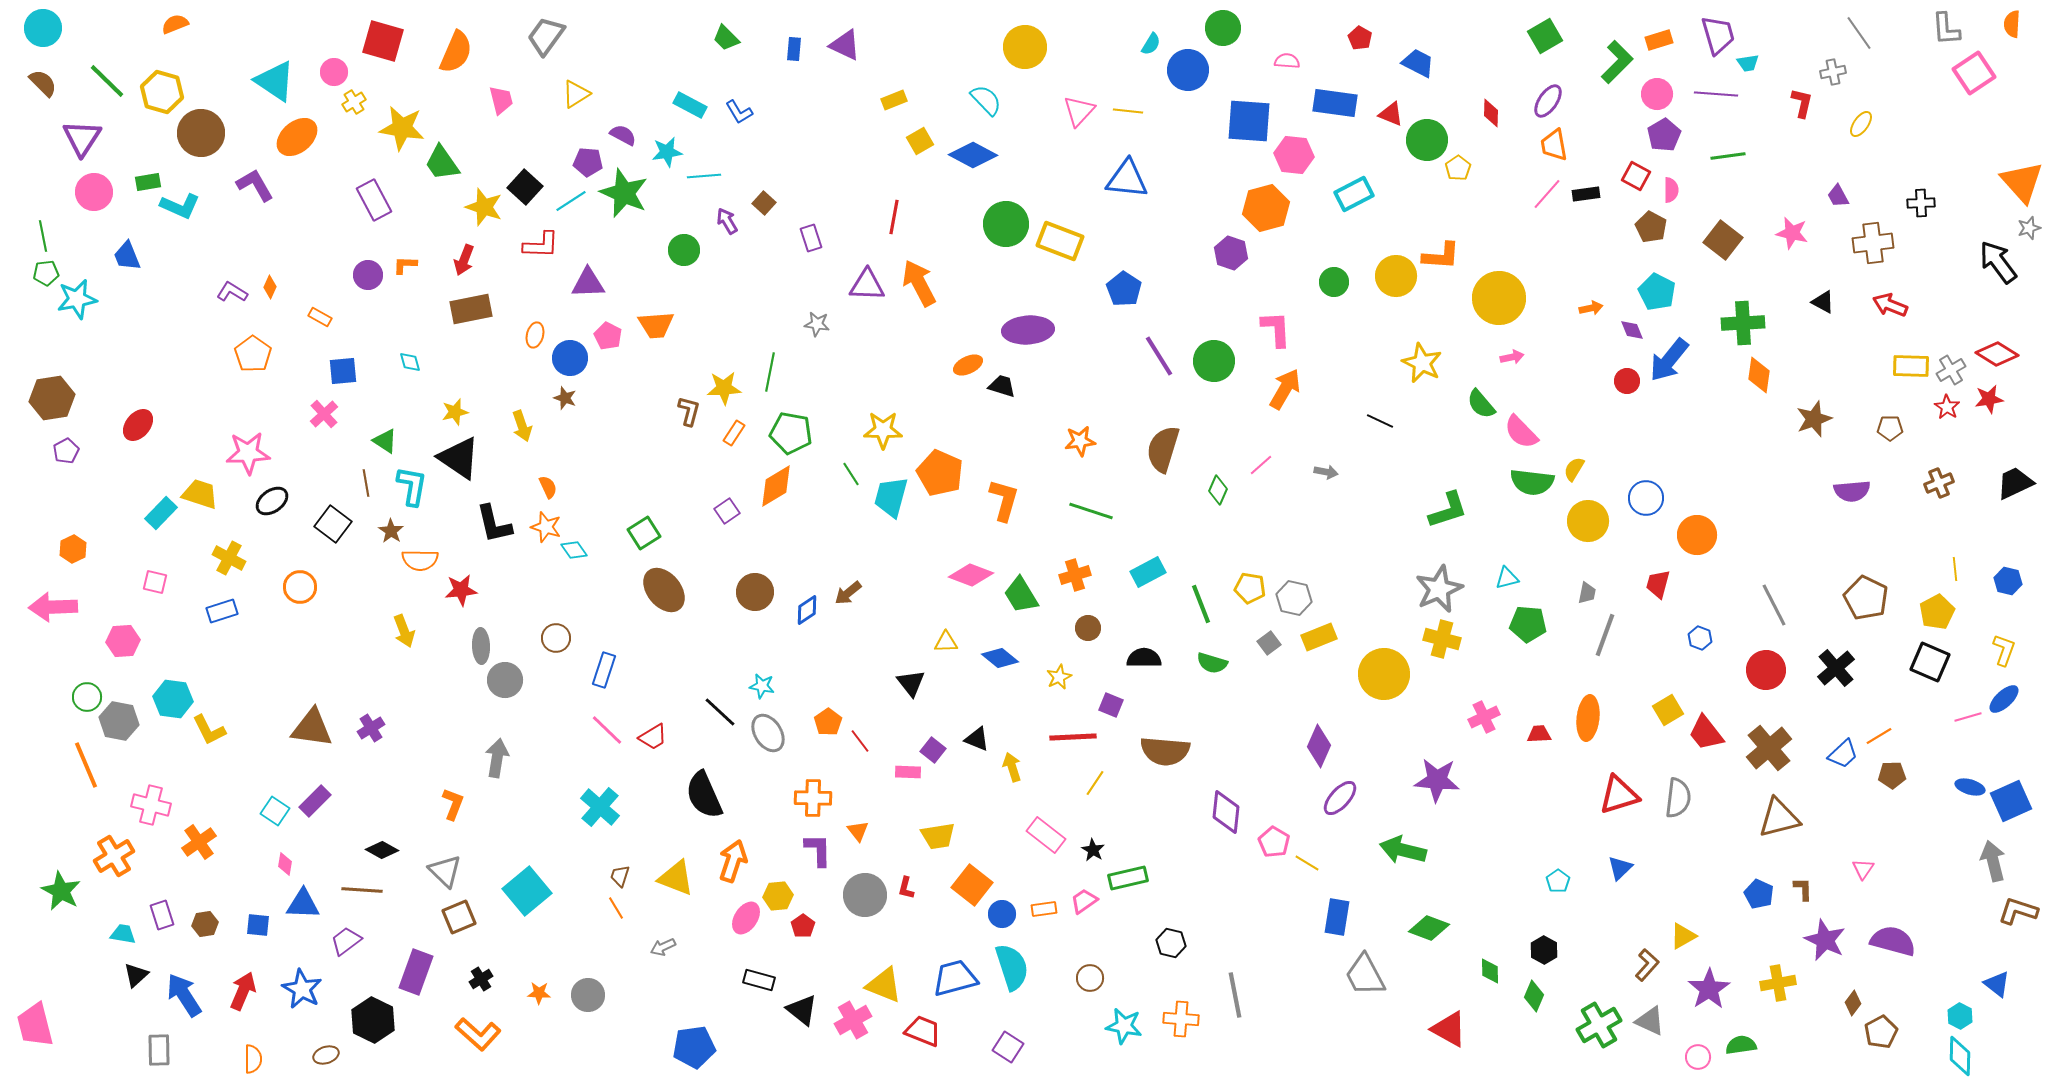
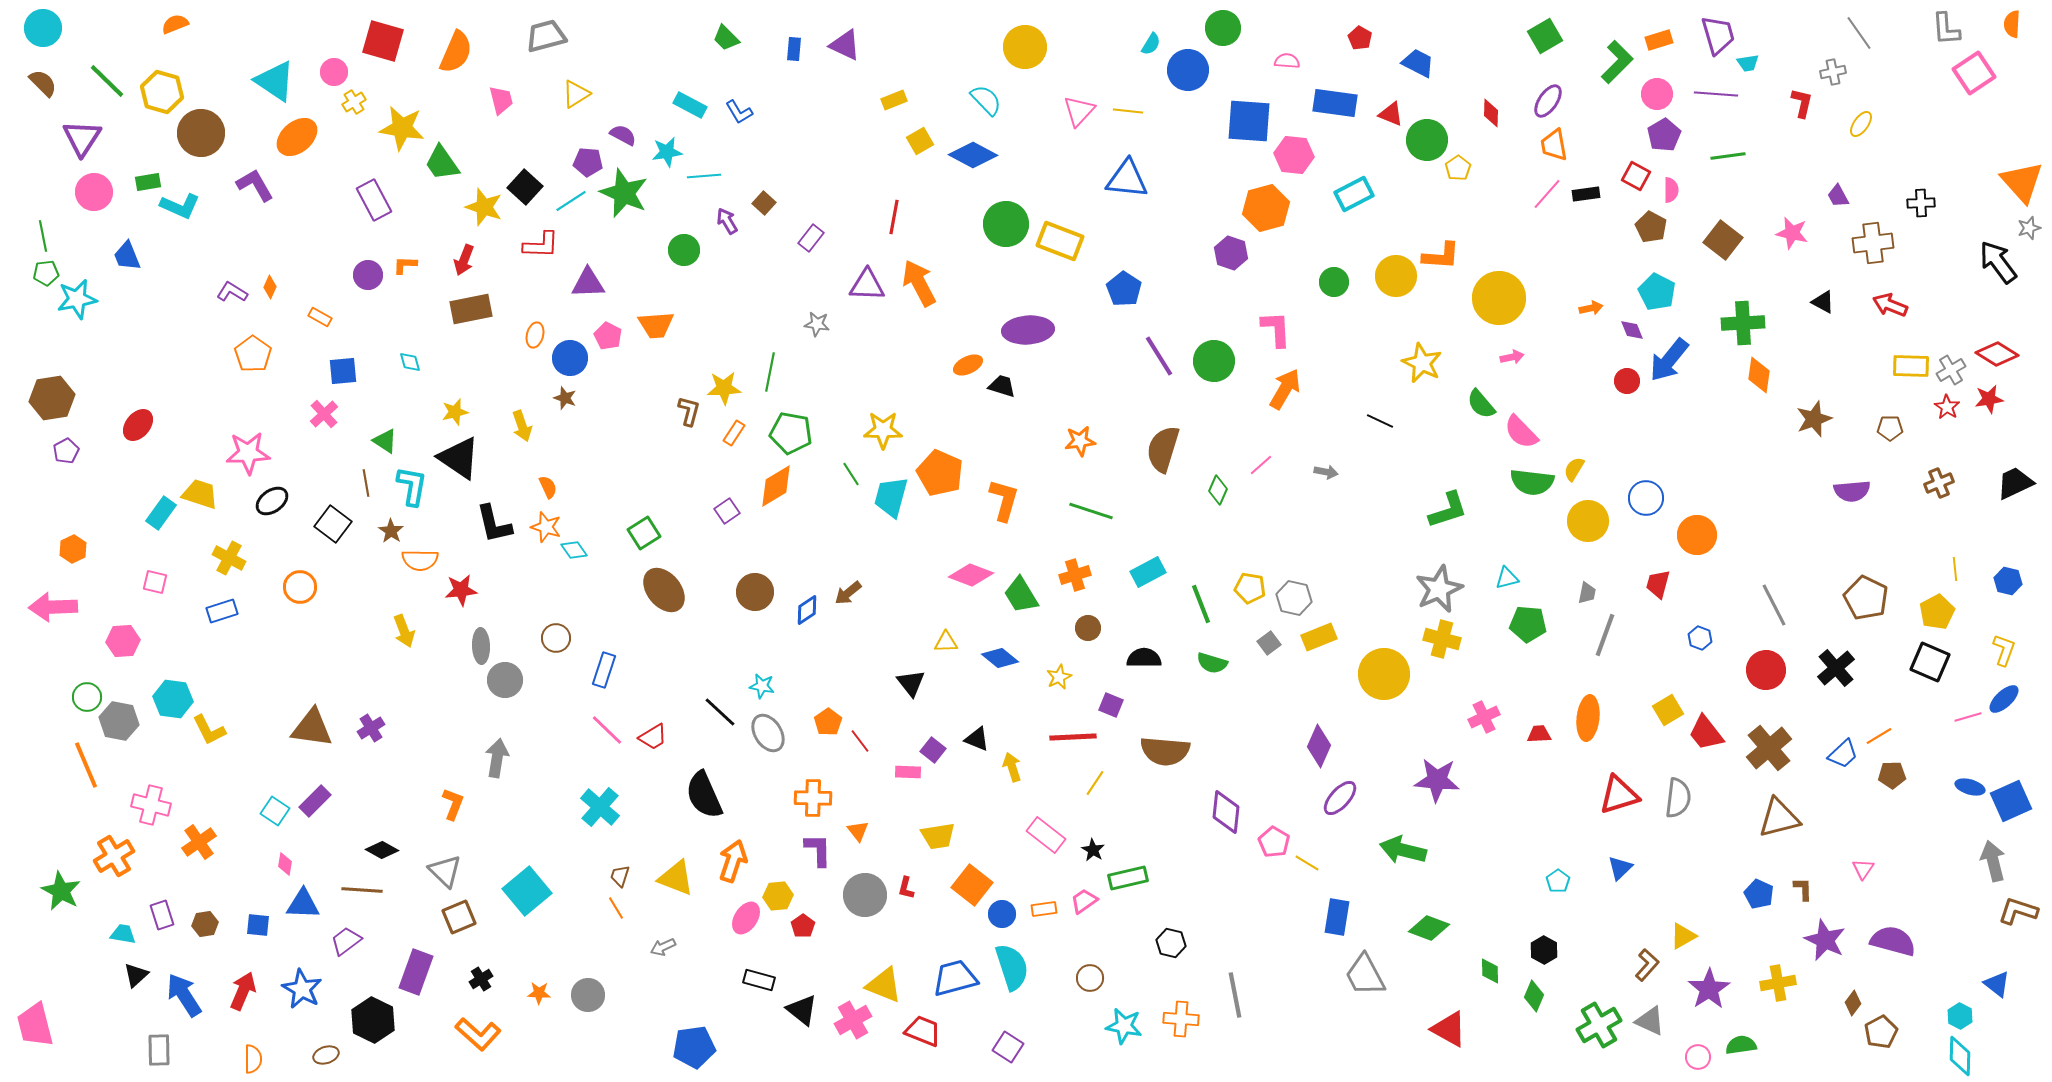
gray trapezoid at (546, 36): rotated 39 degrees clockwise
purple rectangle at (811, 238): rotated 56 degrees clockwise
cyan rectangle at (161, 513): rotated 8 degrees counterclockwise
